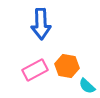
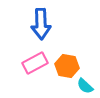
pink rectangle: moved 7 px up
cyan semicircle: moved 2 px left
